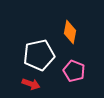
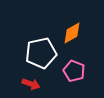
orange diamond: moved 2 px right, 1 px down; rotated 50 degrees clockwise
white pentagon: moved 2 px right, 2 px up
